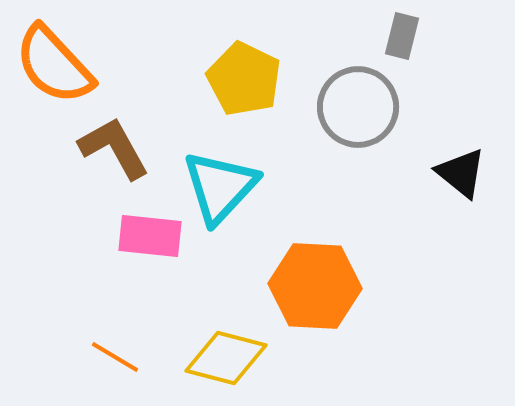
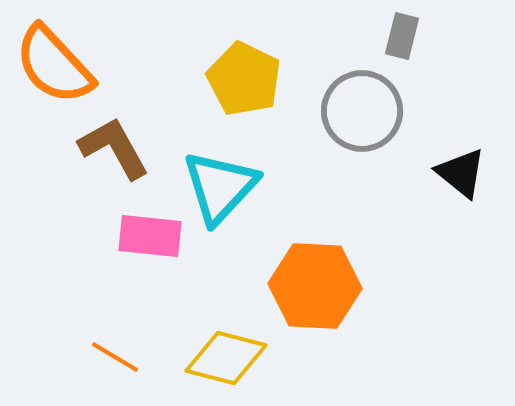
gray circle: moved 4 px right, 4 px down
